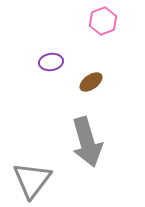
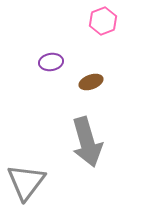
brown ellipse: rotated 15 degrees clockwise
gray triangle: moved 6 px left, 2 px down
